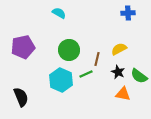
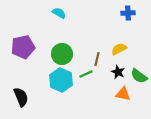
green circle: moved 7 px left, 4 px down
